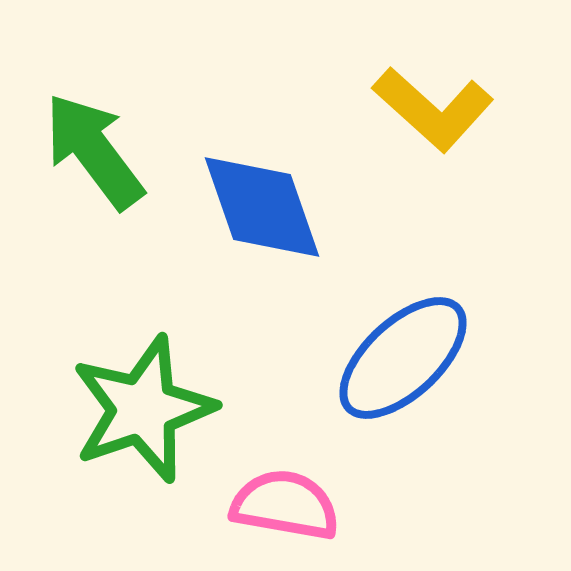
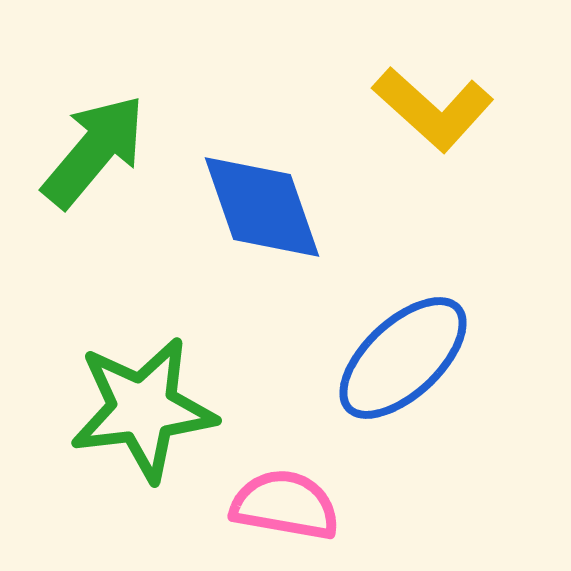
green arrow: rotated 77 degrees clockwise
green star: rotated 12 degrees clockwise
